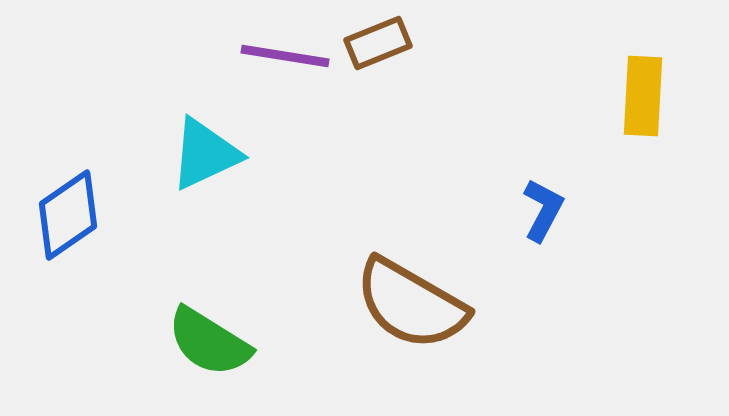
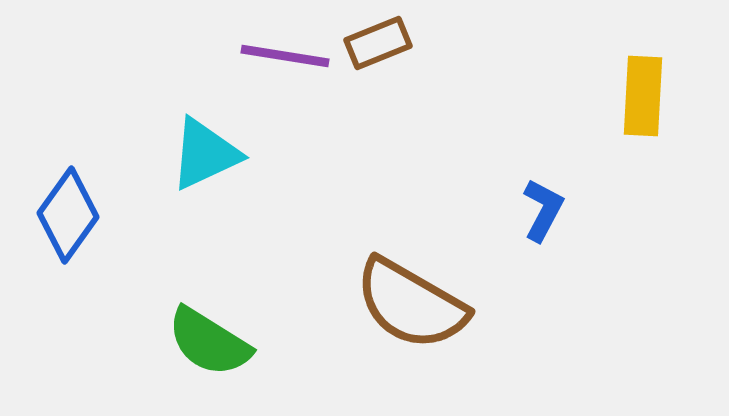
blue diamond: rotated 20 degrees counterclockwise
